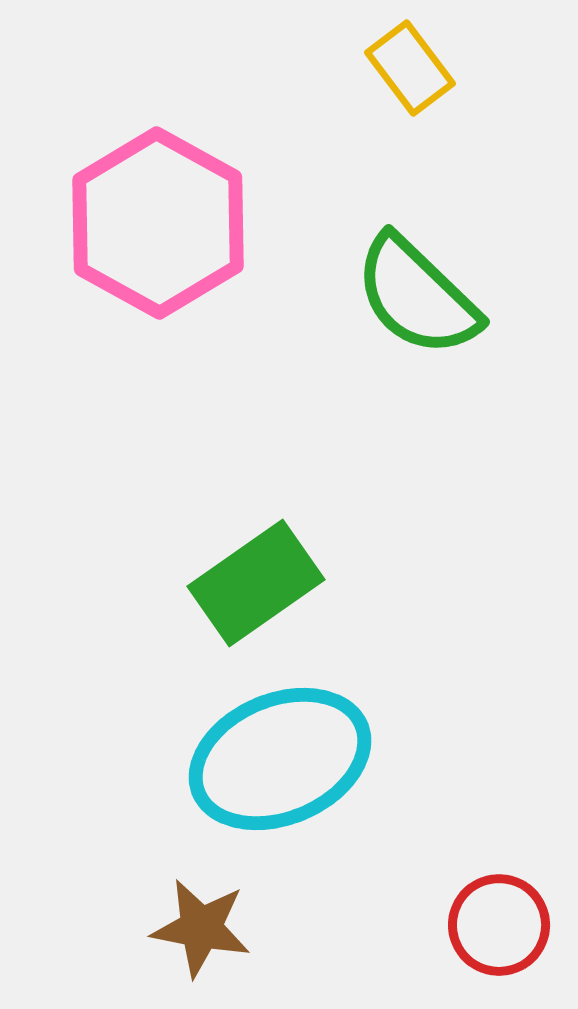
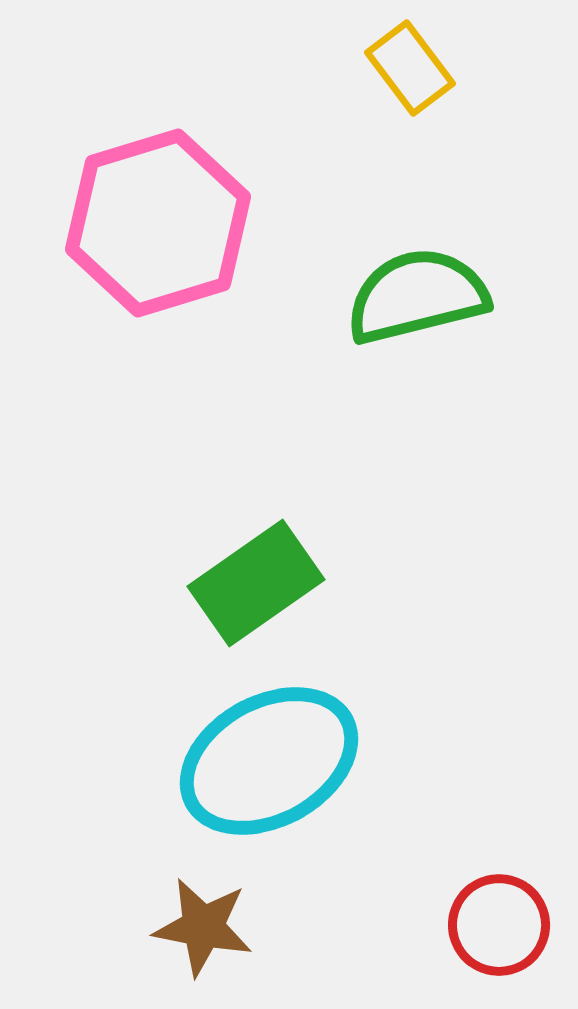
pink hexagon: rotated 14 degrees clockwise
green semicircle: rotated 122 degrees clockwise
cyan ellipse: moved 11 px left, 2 px down; rotated 6 degrees counterclockwise
brown star: moved 2 px right, 1 px up
